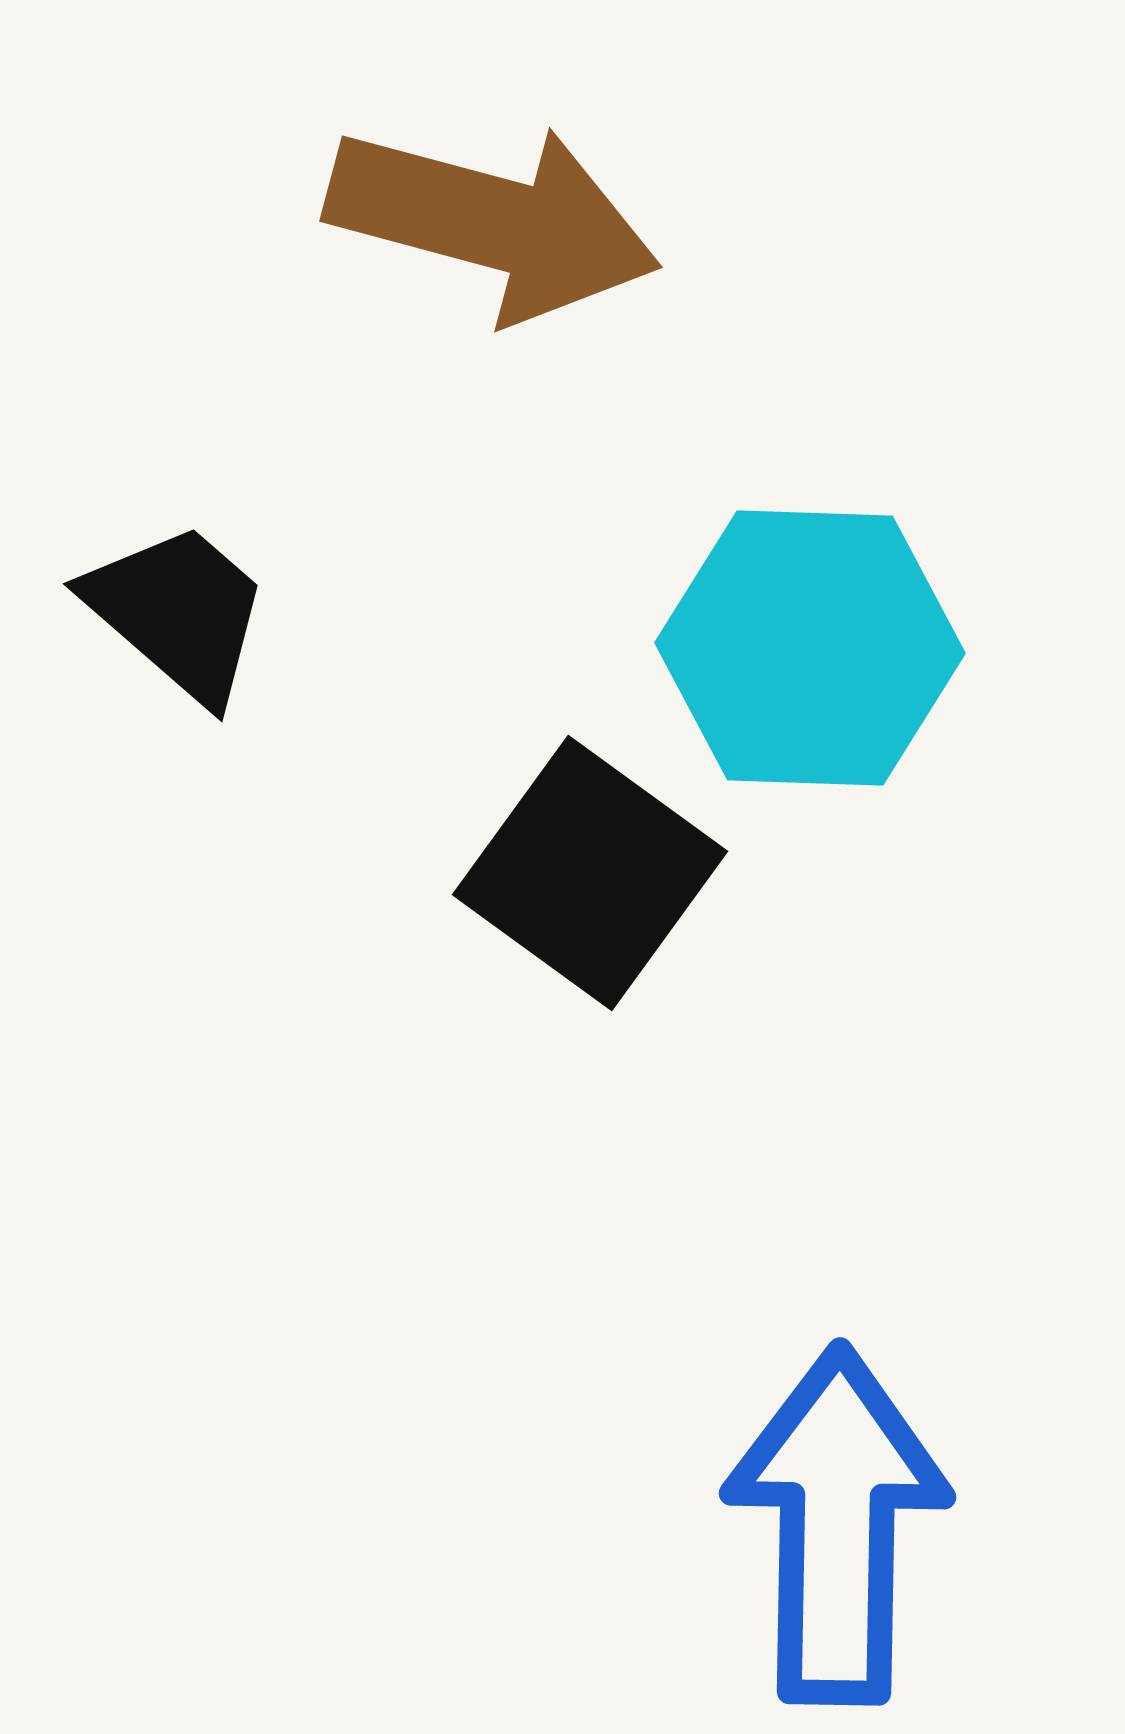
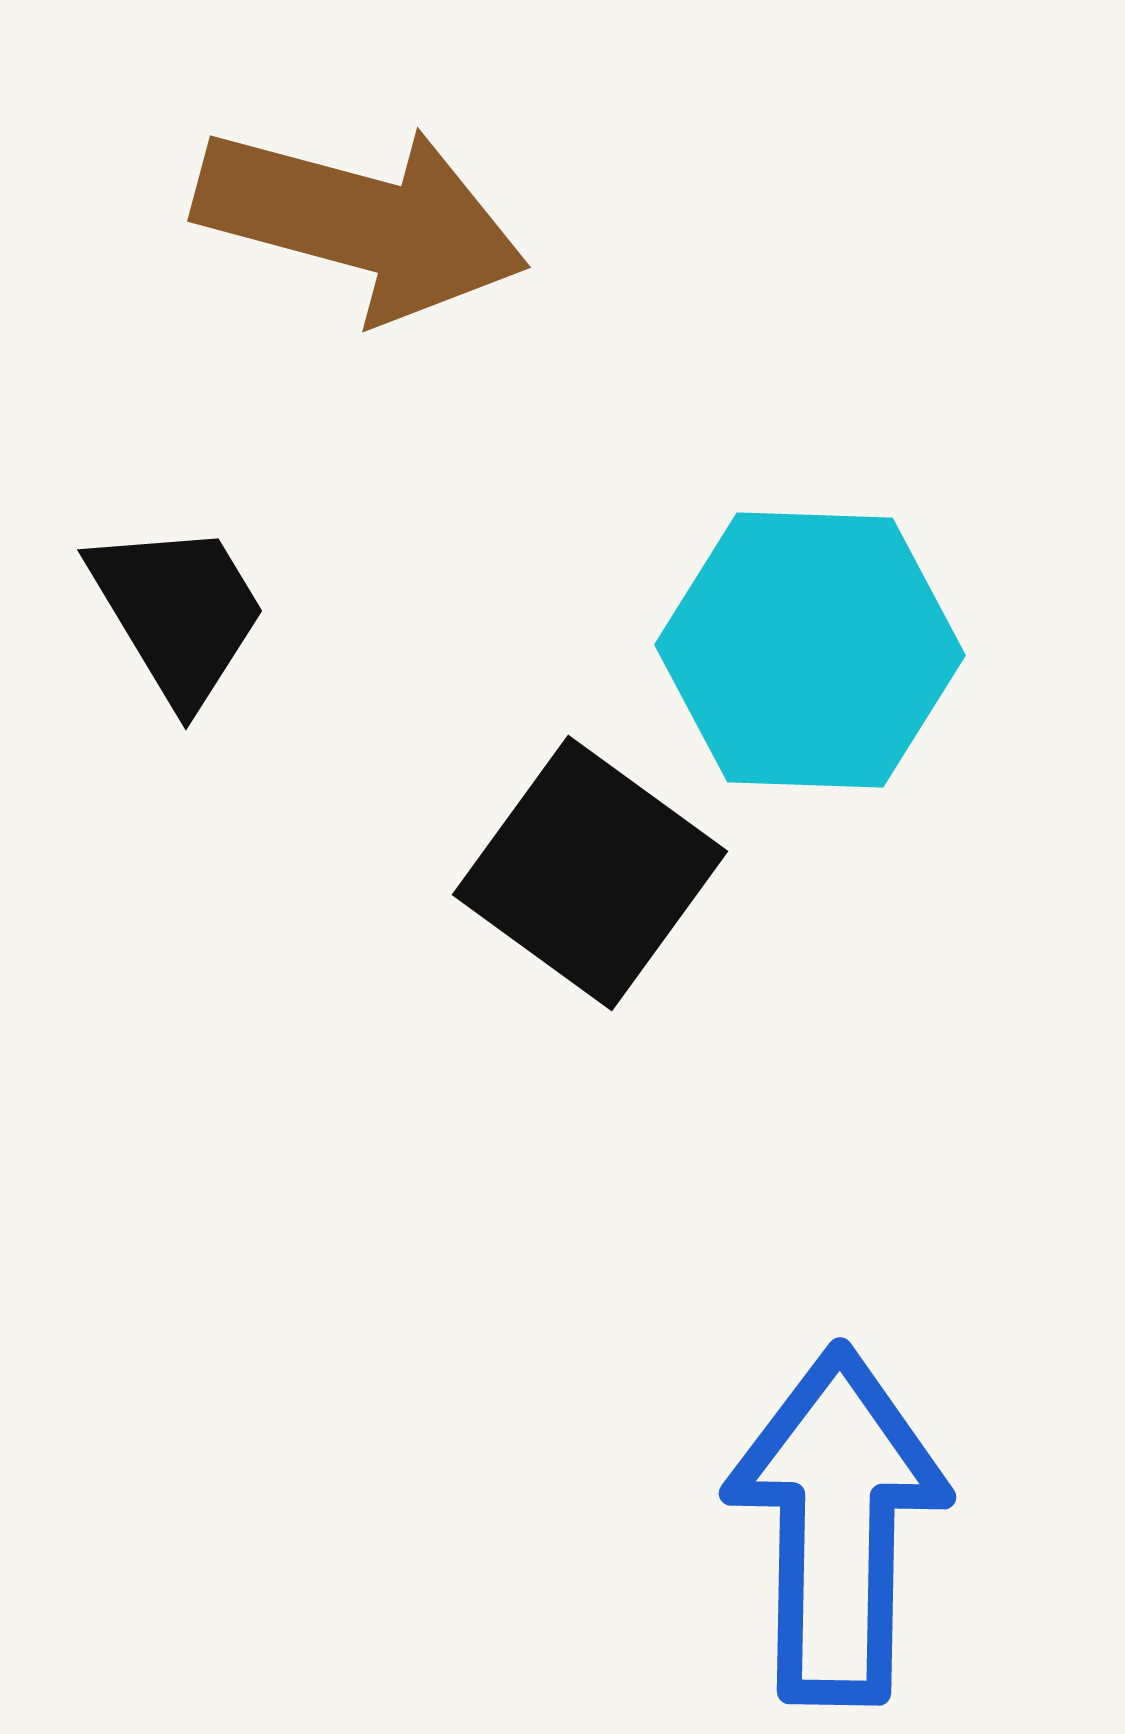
brown arrow: moved 132 px left
black trapezoid: rotated 18 degrees clockwise
cyan hexagon: moved 2 px down
